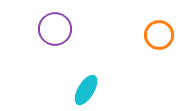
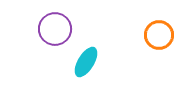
cyan ellipse: moved 28 px up
